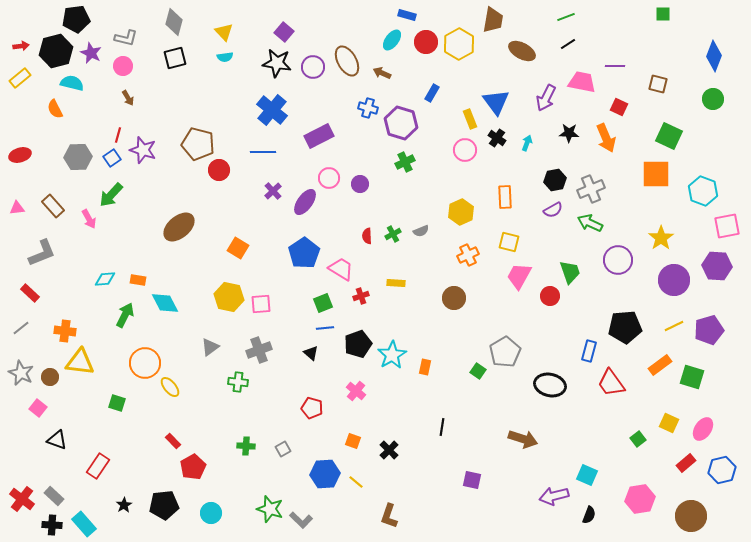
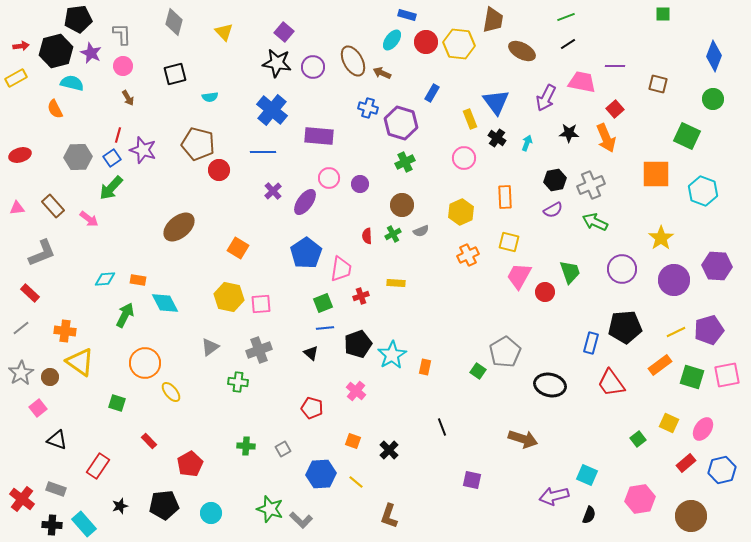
black pentagon at (76, 19): moved 2 px right
gray L-shape at (126, 38): moved 4 px left, 4 px up; rotated 105 degrees counterclockwise
yellow hexagon at (459, 44): rotated 24 degrees counterclockwise
cyan semicircle at (225, 57): moved 15 px left, 40 px down
black square at (175, 58): moved 16 px down
brown ellipse at (347, 61): moved 6 px right
yellow rectangle at (20, 78): moved 4 px left; rotated 10 degrees clockwise
red square at (619, 107): moved 4 px left, 2 px down; rotated 24 degrees clockwise
purple rectangle at (319, 136): rotated 32 degrees clockwise
green square at (669, 136): moved 18 px right
pink circle at (465, 150): moved 1 px left, 8 px down
gray cross at (591, 189): moved 4 px up
green arrow at (111, 195): moved 7 px up
pink arrow at (89, 219): rotated 24 degrees counterclockwise
green arrow at (590, 223): moved 5 px right, 1 px up
pink square at (727, 226): moved 149 px down
blue pentagon at (304, 253): moved 2 px right
purple circle at (618, 260): moved 4 px right, 9 px down
pink trapezoid at (341, 269): rotated 68 degrees clockwise
red circle at (550, 296): moved 5 px left, 4 px up
brown circle at (454, 298): moved 52 px left, 93 px up
yellow line at (674, 326): moved 2 px right, 6 px down
blue rectangle at (589, 351): moved 2 px right, 8 px up
yellow triangle at (80, 362): rotated 28 degrees clockwise
gray star at (21, 373): rotated 15 degrees clockwise
yellow ellipse at (170, 387): moved 1 px right, 5 px down
pink square at (38, 408): rotated 12 degrees clockwise
black line at (442, 427): rotated 30 degrees counterclockwise
red rectangle at (173, 441): moved 24 px left
red pentagon at (193, 467): moved 3 px left, 3 px up
blue hexagon at (325, 474): moved 4 px left
gray rectangle at (54, 496): moved 2 px right, 7 px up; rotated 24 degrees counterclockwise
black star at (124, 505): moved 4 px left, 1 px down; rotated 14 degrees clockwise
